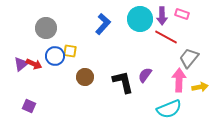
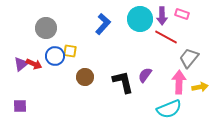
pink arrow: moved 2 px down
purple square: moved 9 px left; rotated 24 degrees counterclockwise
